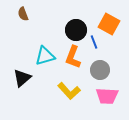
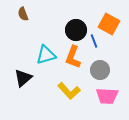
blue line: moved 1 px up
cyan triangle: moved 1 px right, 1 px up
black triangle: moved 1 px right
